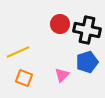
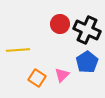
black cross: rotated 12 degrees clockwise
yellow line: moved 2 px up; rotated 20 degrees clockwise
blue pentagon: rotated 15 degrees counterclockwise
orange square: moved 13 px right; rotated 12 degrees clockwise
